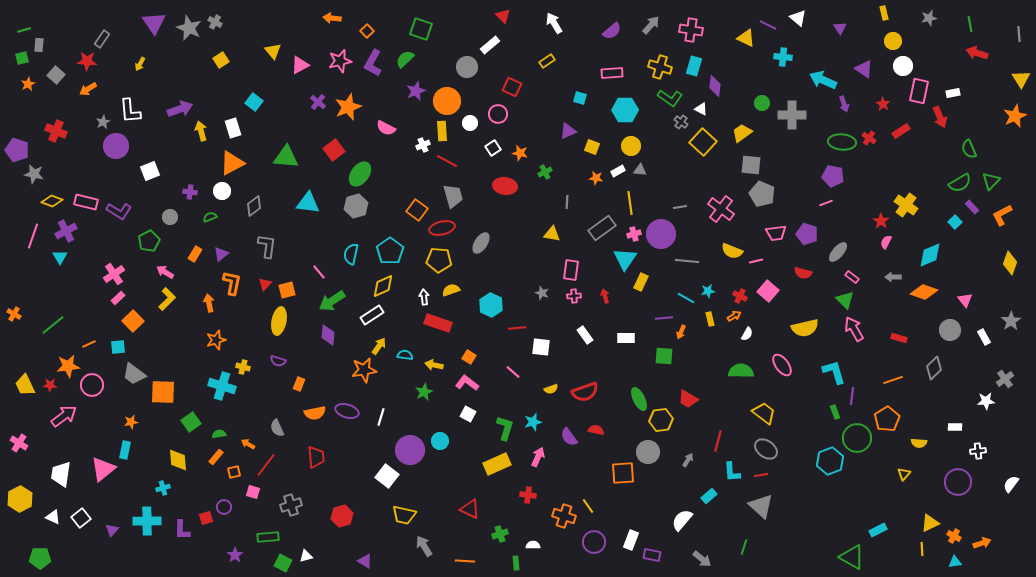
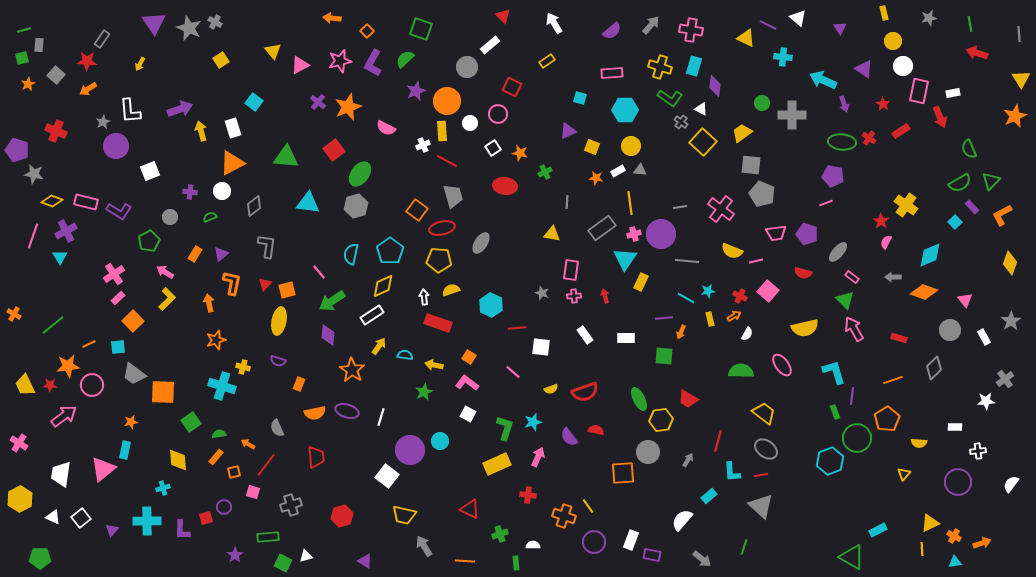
orange star at (364, 370): moved 12 px left; rotated 30 degrees counterclockwise
